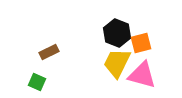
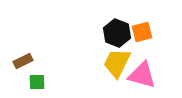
orange square: moved 1 px right, 11 px up
brown rectangle: moved 26 px left, 9 px down
green square: rotated 24 degrees counterclockwise
